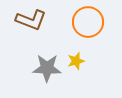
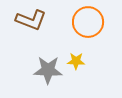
yellow star: rotated 18 degrees clockwise
gray star: moved 1 px right, 2 px down
